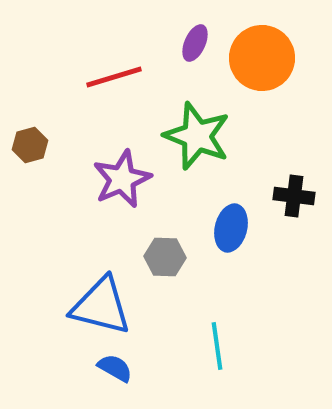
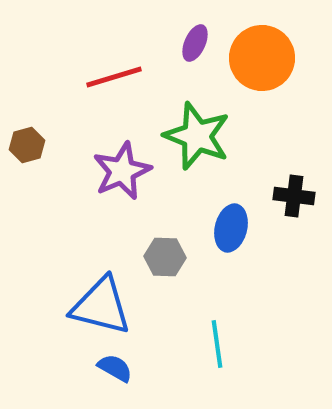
brown hexagon: moved 3 px left
purple star: moved 8 px up
cyan line: moved 2 px up
